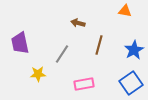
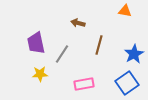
purple trapezoid: moved 16 px right
blue star: moved 4 px down
yellow star: moved 2 px right
blue square: moved 4 px left
